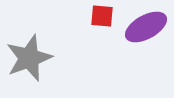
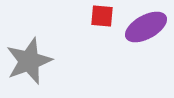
gray star: moved 3 px down
